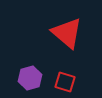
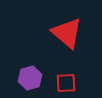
red square: moved 1 px right, 1 px down; rotated 20 degrees counterclockwise
